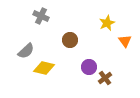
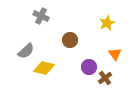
orange triangle: moved 10 px left, 13 px down
